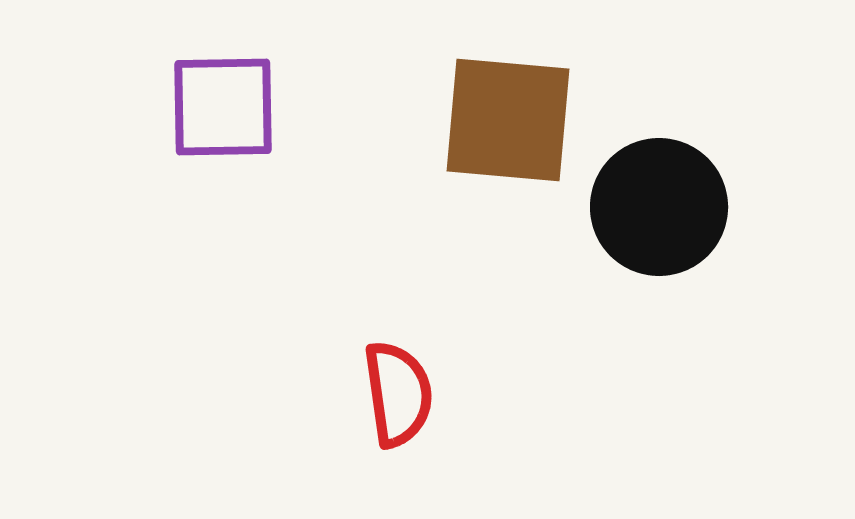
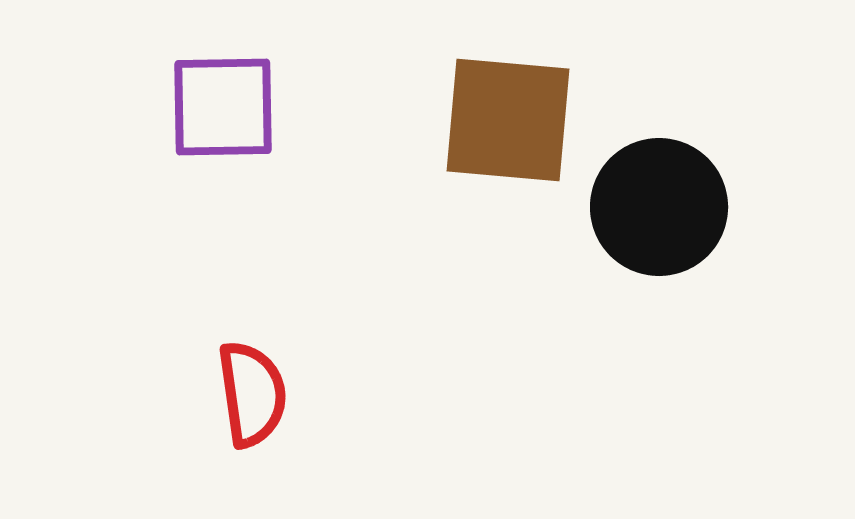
red semicircle: moved 146 px left
